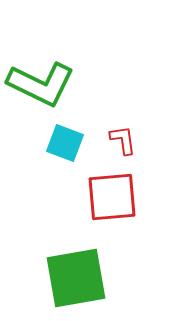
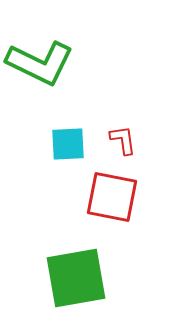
green L-shape: moved 1 px left, 21 px up
cyan square: moved 3 px right, 1 px down; rotated 24 degrees counterclockwise
red square: rotated 16 degrees clockwise
